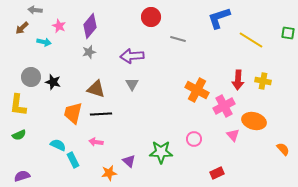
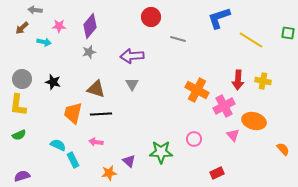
pink star: rotated 24 degrees counterclockwise
gray circle: moved 9 px left, 2 px down
